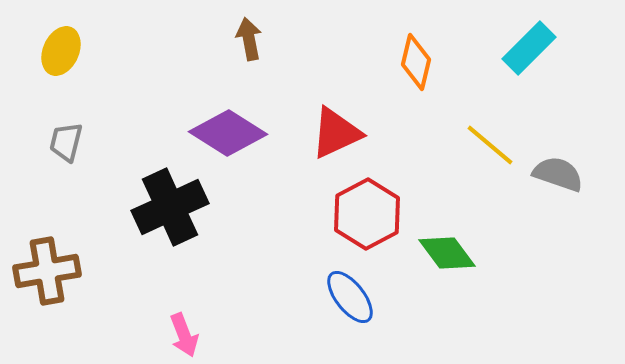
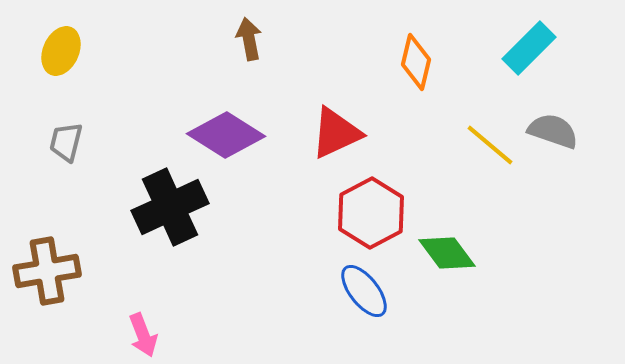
purple diamond: moved 2 px left, 2 px down
gray semicircle: moved 5 px left, 43 px up
red hexagon: moved 4 px right, 1 px up
blue ellipse: moved 14 px right, 6 px up
pink arrow: moved 41 px left
